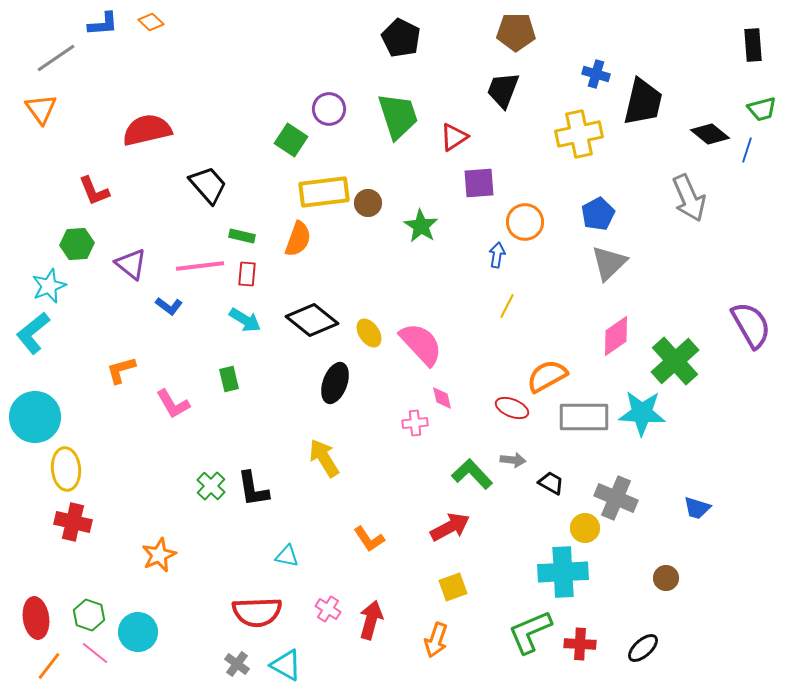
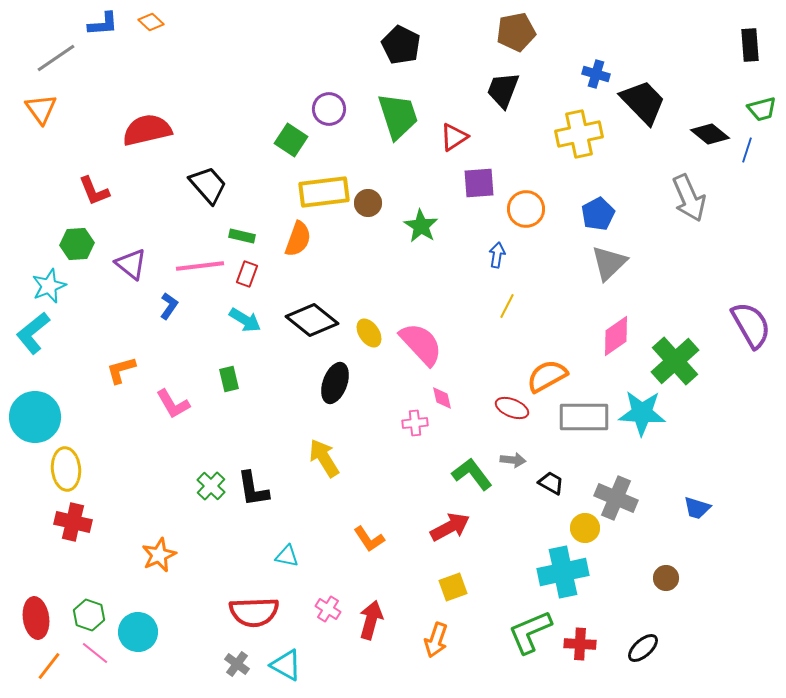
brown pentagon at (516, 32): rotated 12 degrees counterclockwise
black pentagon at (401, 38): moved 7 px down
black rectangle at (753, 45): moved 3 px left
black trapezoid at (643, 102): rotated 57 degrees counterclockwise
orange circle at (525, 222): moved 1 px right, 13 px up
red rectangle at (247, 274): rotated 15 degrees clockwise
blue L-shape at (169, 306): rotated 92 degrees counterclockwise
green L-shape at (472, 474): rotated 6 degrees clockwise
cyan cross at (563, 572): rotated 9 degrees counterclockwise
red semicircle at (257, 612): moved 3 px left
